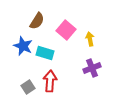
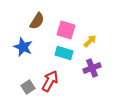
pink square: rotated 24 degrees counterclockwise
yellow arrow: moved 2 px down; rotated 56 degrees clockwise
blue star: moved 1 px down
cyan rectangle: moved 19 px right
red arrow: rotated 25 degrees clockwise
